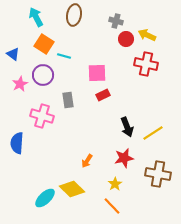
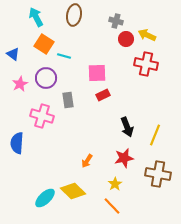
purple circle: moved 3 px right, 3 px down
yellow line: moved 2 px right, 2 px down; rotated 35 degrees counterclockwise
yellow diamond: moved 1 px right, 2 px down
